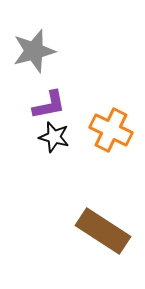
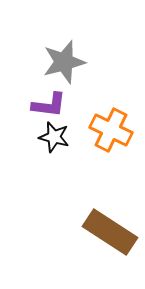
gray star: moved 30 px right, 11 px down
purple L-shape: rotated 18 degrees clockwise
brown rectangle: moved 7 px right, 1 px down
